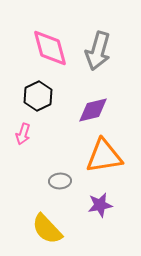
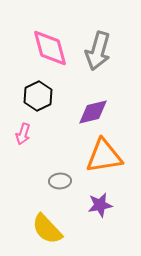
purple diamond: moved 2 px down
